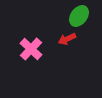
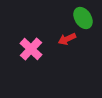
green ellipse: moved 4 px right, 2 px down; rotated 70 degrees counterclockwise
